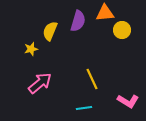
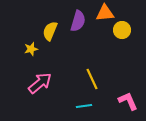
pink L-shape: rotated 145 degrees counterclockwise
cyan line: moved 2 px up
